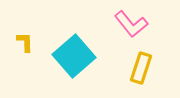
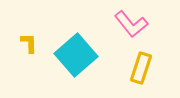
yellow L-shape: moved 4 px right, 1 px down
cyan square: moved 2 px right, 1 px up
